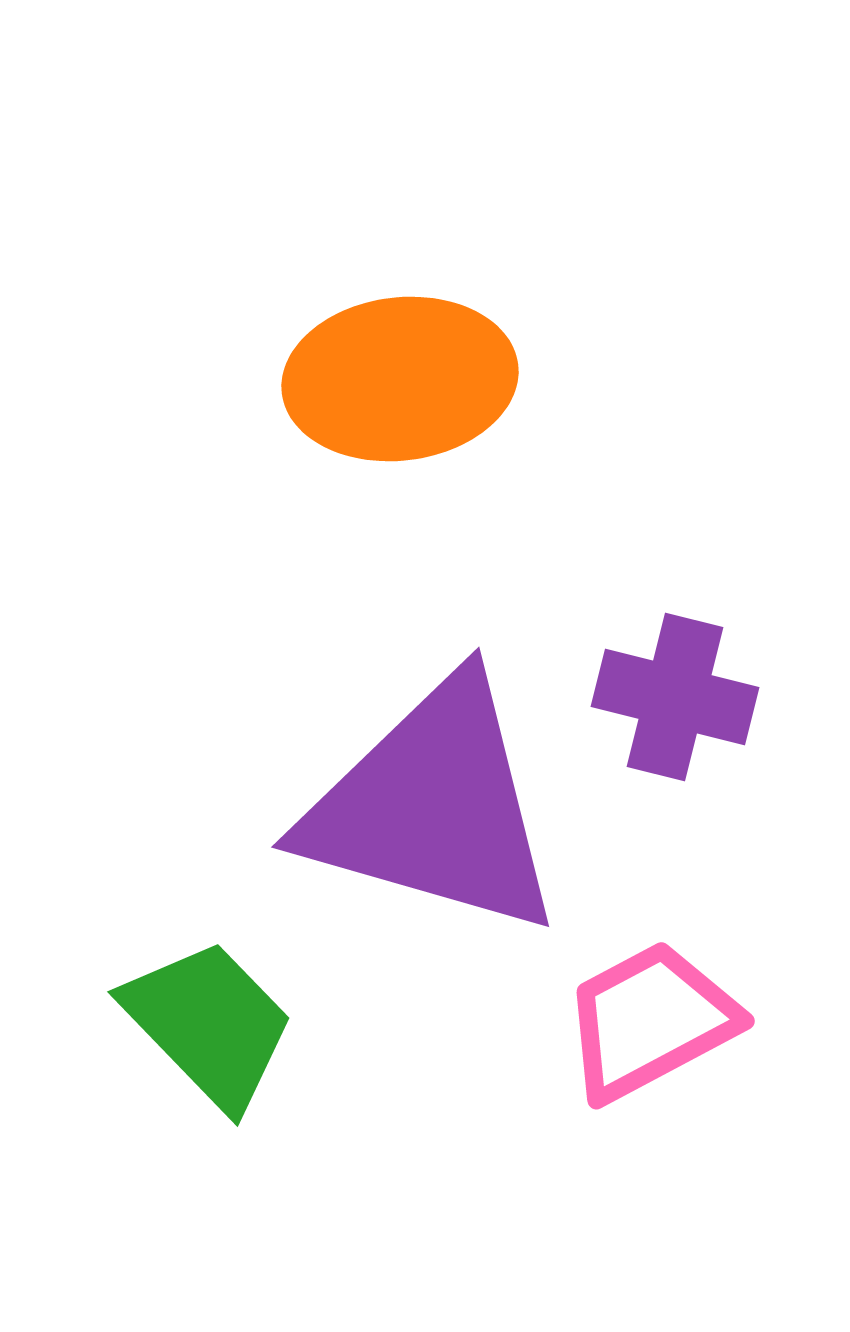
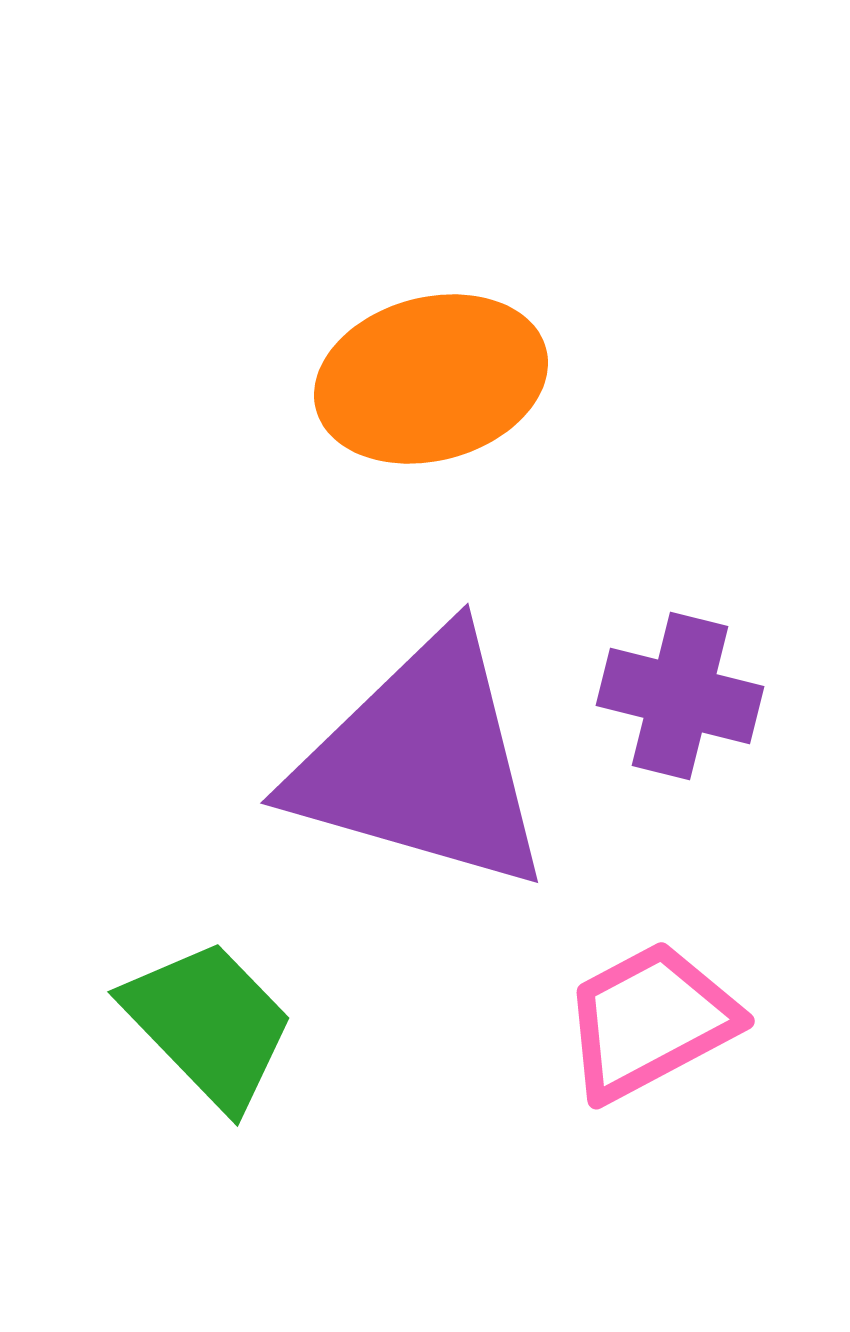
orange ellipse: moved 31 px right; rotated 8 degrees counterclockwise
purple cross: moved 5 px right, 1 px up
purple triangle: moved 11 px left, 44 px up
